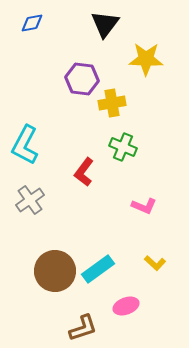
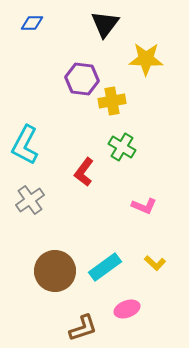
blue diamond: rotated 10 degrees clockwise
yellow cross: moved 2 px up
green cross: moved 1 px left; rotated 8 degrees clockwise
cyan rectangle: moved 7 px right, 2 px up
pink ellipse: moved 1 px right, 3 px down
